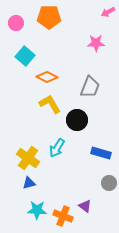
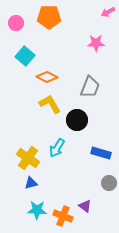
blue triangle: moved 2 px right
